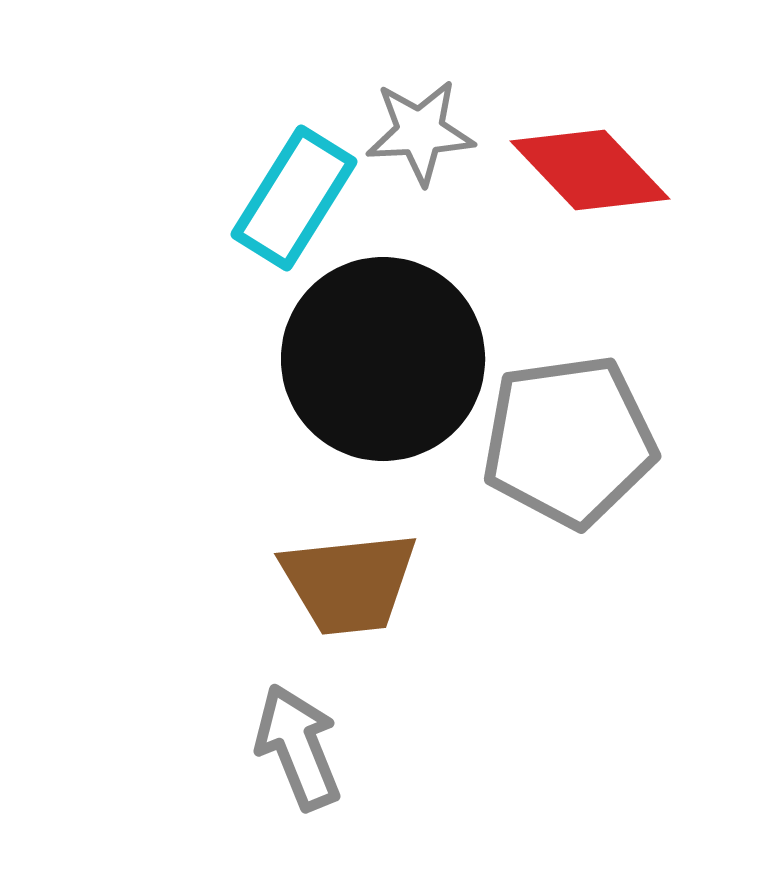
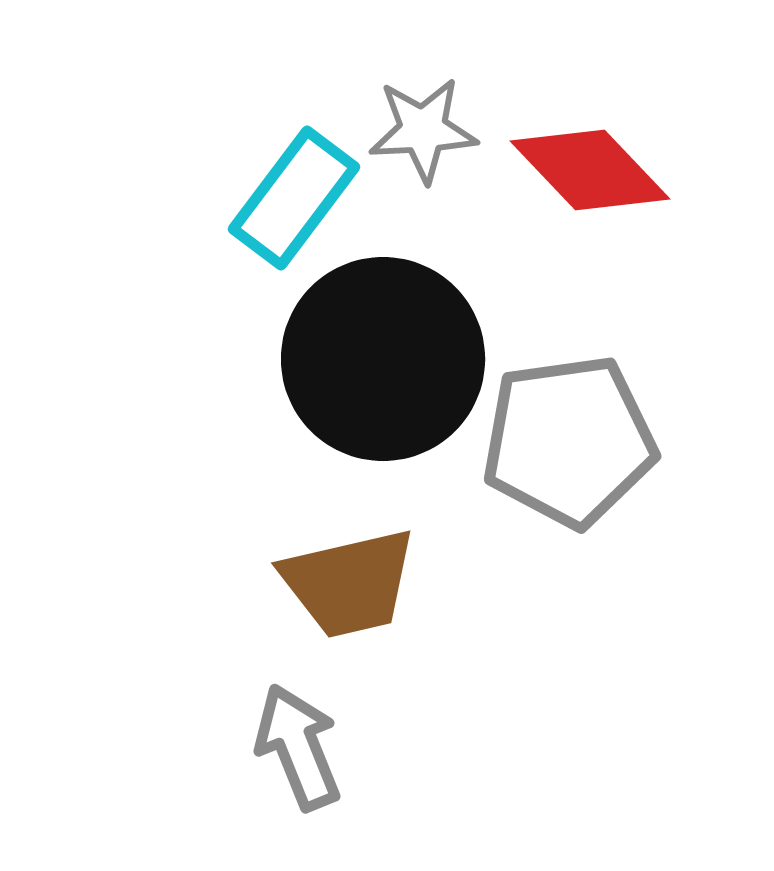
gray star: moved 3 px right, 2 px up
cyan rectangle: rotated 5 degrees clockwise
brown trapezoid: rotated 7 degrees counterclockwise
